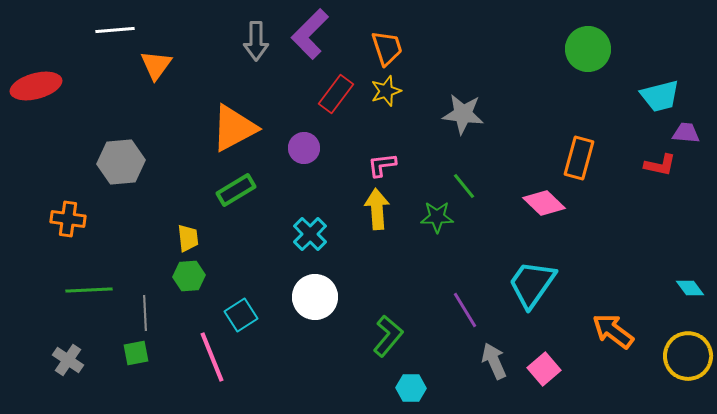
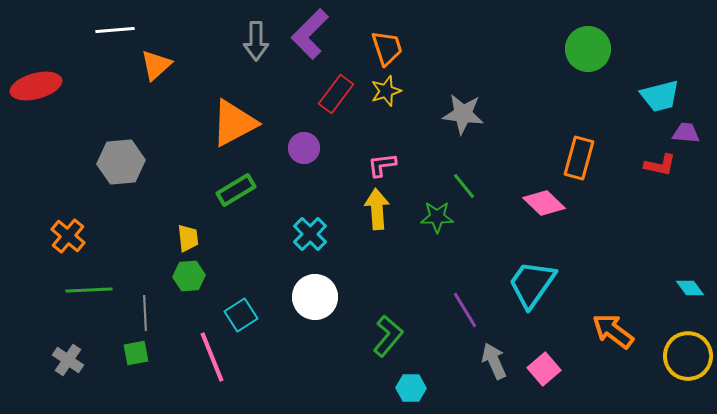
orange triangle at (156, 65): rotated 12 degrees clockwise
orange triangle at (234, 128): moved 5 px up
orange cross at (68, 219): moved 17 px down; rotated 32 degrees clockwise
